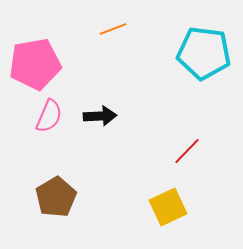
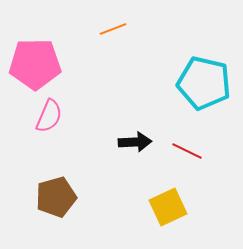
cyan pentagon: moved 30 px down; rotated 6 degrees clockwise
pink pentagon: rotated 9 degrees clockwise
black arrow: moved 35 px right, 26 px down
red line: rotated 72 degrees clockwise
brown pentagon: rotated 15 degrees clockwise
